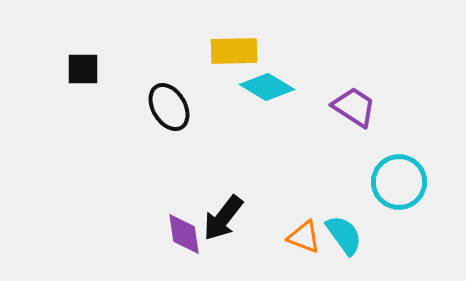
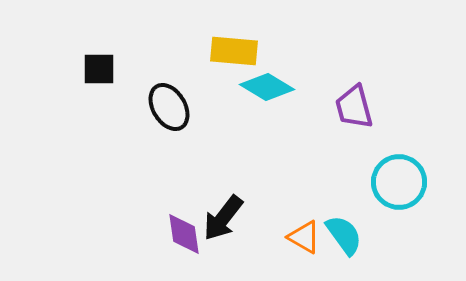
yellow rectangle: rotated 6 degrees clockwise
black square: moved 16 px right
purple trapezoid: rotated 138 degrees counterclockwise
orange triangle: rotated 9 degrees clockwise
